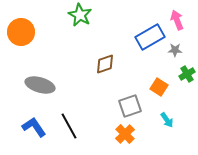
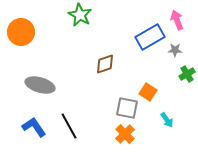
orange square: moved 11 px left, 5 px down
gray square: moved 3 px left, 2 px down; rotated 30 degrees clockwise
